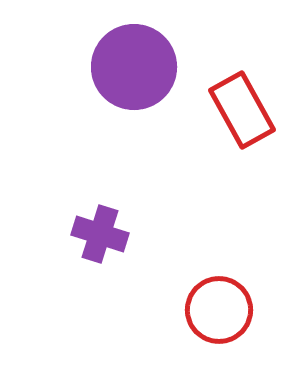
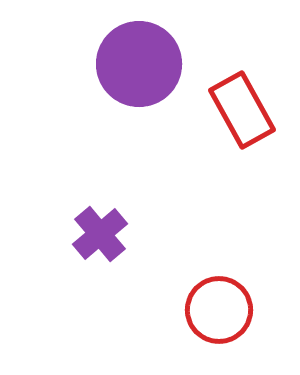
purple circle: moved 5 px right, 3 px up
purple cross: rotated 32 degrees clockwise
